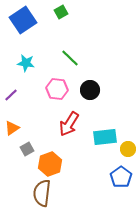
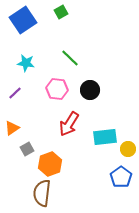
purple line: moved 4 px right, 2 px up
